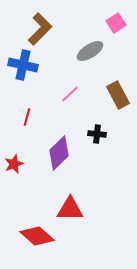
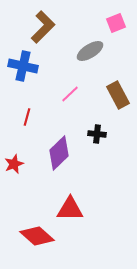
pink square: rotated 12 degrees clockwise
brown L-shape: moved 3 px right, 2 px up
blue cross: moved 1 px down
